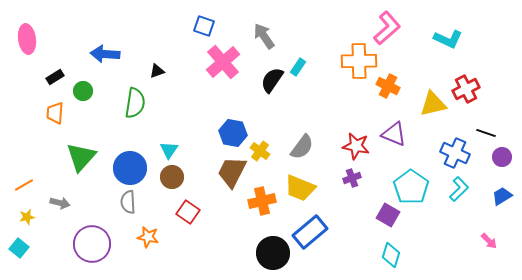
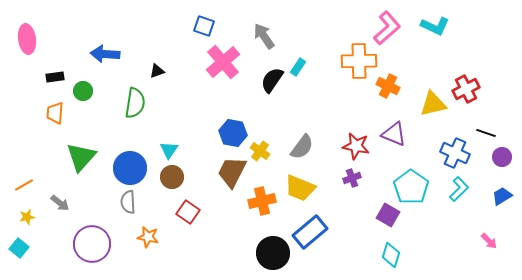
cyan L-shape at (448, 39): moved 13 px left, 13 px up
black rectangle at (55, 77): rotated 24 degrees clockwise
gray arrow at (60, 203): rotated 24 degrees clockwise
